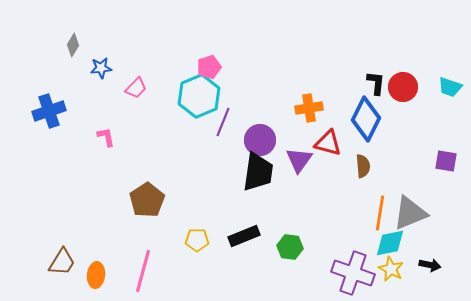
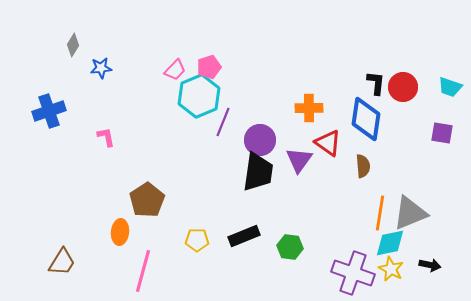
pink trapezoid: moved 39 px right, 18 px up
orange cross: rotated 8 degrees clockwise
blue diamond: rotated 18 degrees counterclockwise
red triangle: rotated 20 degrees clockwise
purple square: moved 4 px left, 28 px up
orange ellipse: moved 24 px right, 43 px up
